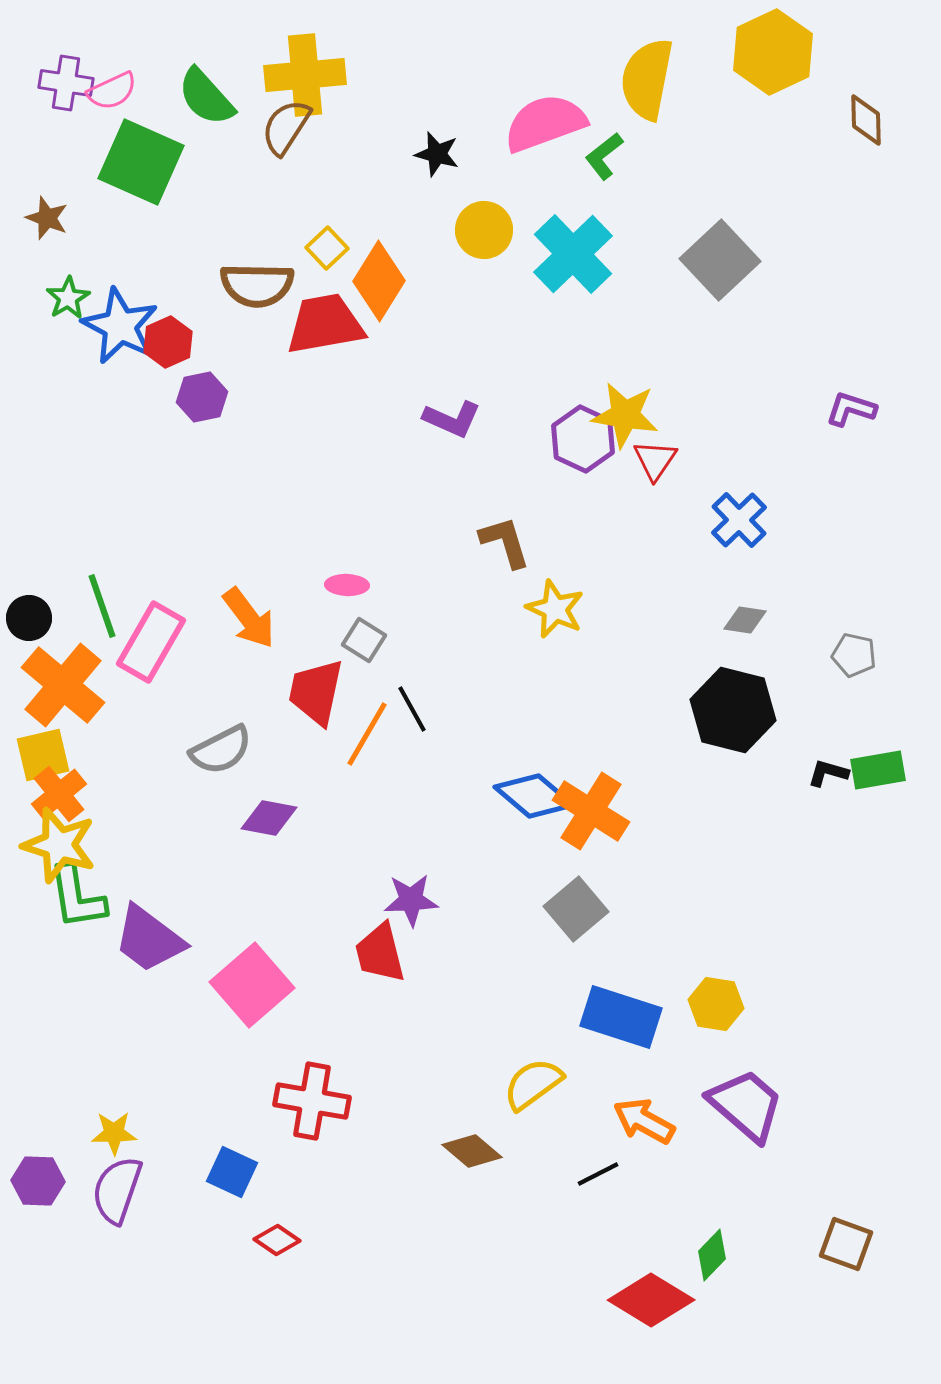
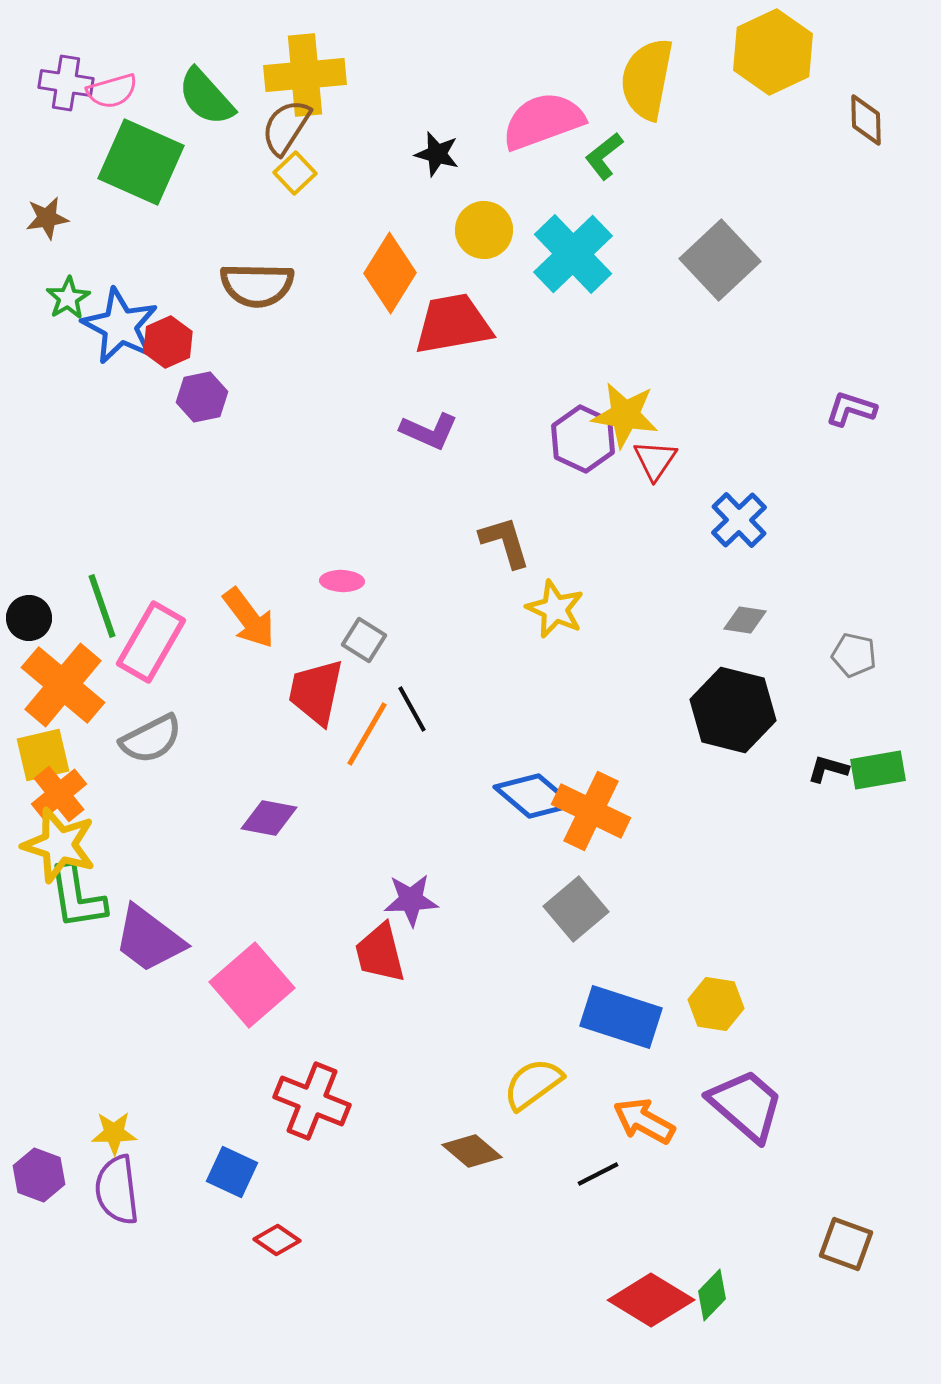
pink semicircle at (112, 91): rotated 9 degrees clockwise
pink semicircle at (545, 123): moved 2 px left, 2 px up
brown star at (47, 218): rotated 30 degrees counterclockwise
yellow square at (327, 248): moved 32 px left, 75 px up
orange diamond at (379, 281): moved 11 px right, 8 px up
red trapezoid at (325, 324): moved 128 px right
purple L-shape at (452, 419): moved 23 px left, 12 px down
pink ellipse at (347, 585): moved 5 px left, 4 px up
gray semicircle at (221, 750): moved 70 px left, 11 px up
black L-shape at (828, 773): moved 4 px up
orange cross at (591, 811): rotated 6 degrees counterclockwise
red cross at (312, 1101): rotated 12 degrees clockwise
purple hexagon at (38, 1181): moved 1 px right, 6 px up; rotated 18 degrees clockwise
purple semicircle at (117, 1190): rotated 26 degrees counterclockwise
green diamond at (712, 1255): moved 40 px down
